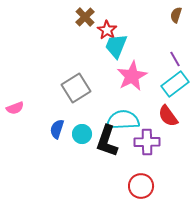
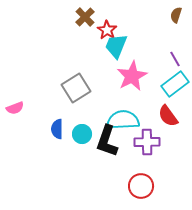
blue semicircle: rotated 18 degrees counterclockwise
